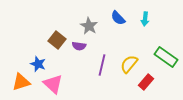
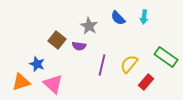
cyan arrow: moved 1 px left, 2 px up
blue star: moved 1 px left
